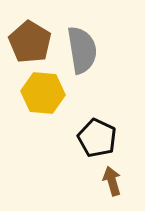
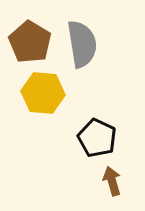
gray semicircle: moved 6 px up
